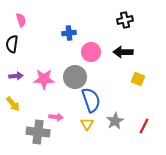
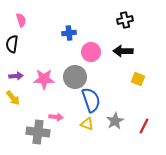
black arrow: moved 1 px up
yellow arrow: moved 6 px up
yellow triangle: rotated 40 degrees counterclockwise
